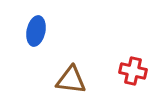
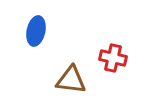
red cross: moved 20 px left, 13 px up
